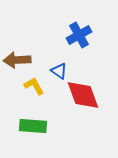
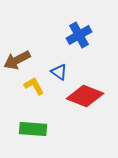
brown arrow: rotated 24 degrees counterclockwise
blue triangle: moved 1 px down
red diamond: moved 2 px right, 1 px down; rotated 48 degrees counterclockwise
green rectangle: moved 3 px down
